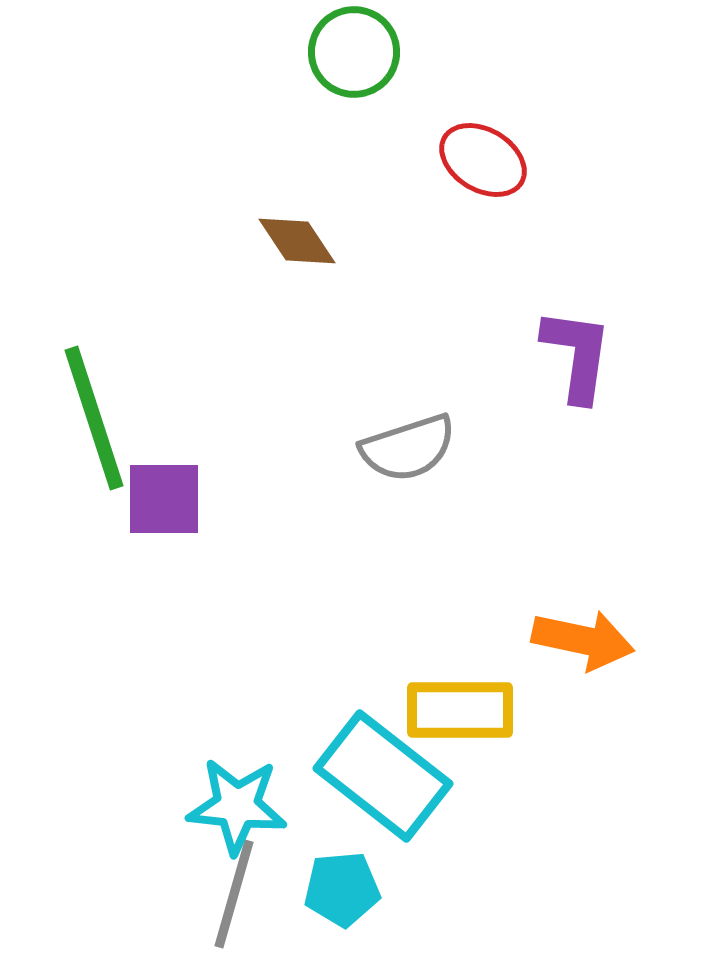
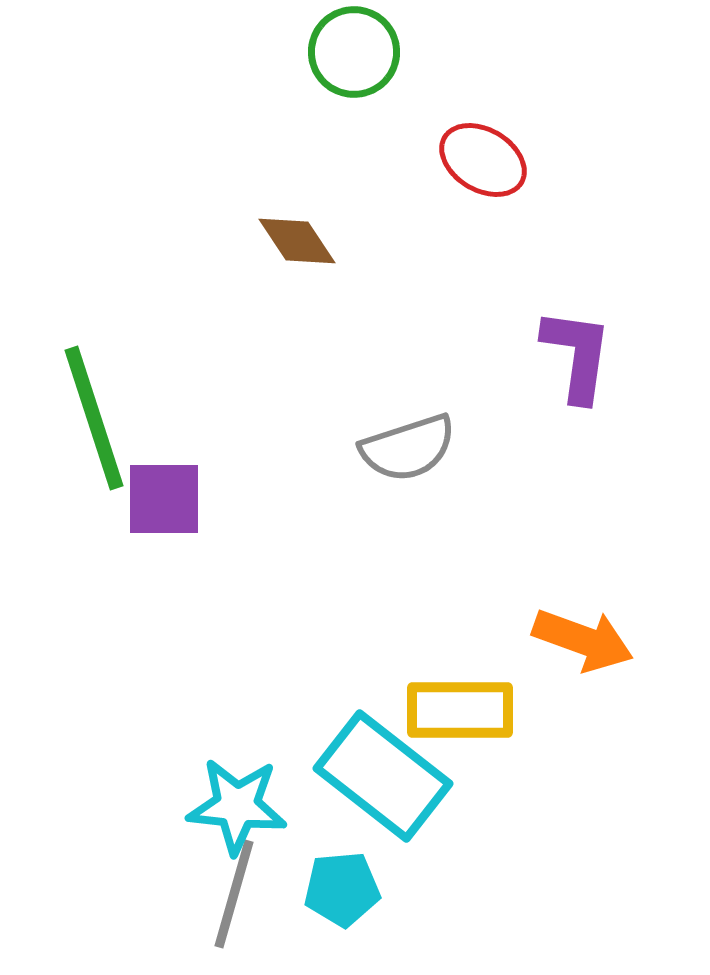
orange arrow: rotated 8 degrees clockwise
